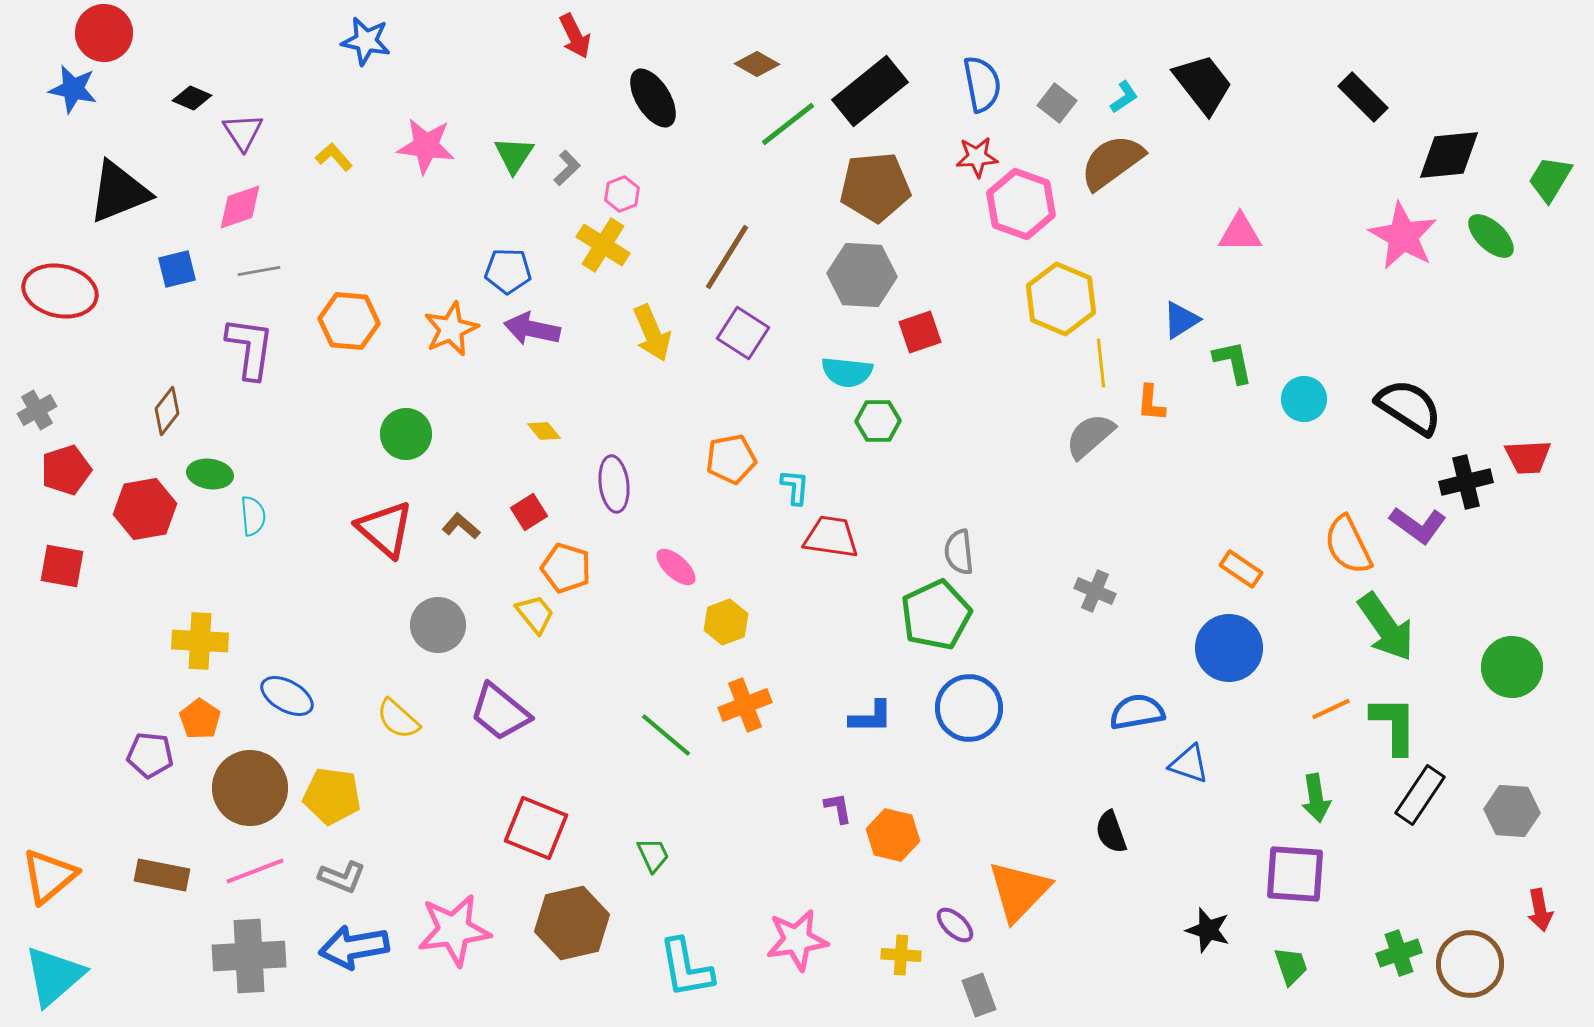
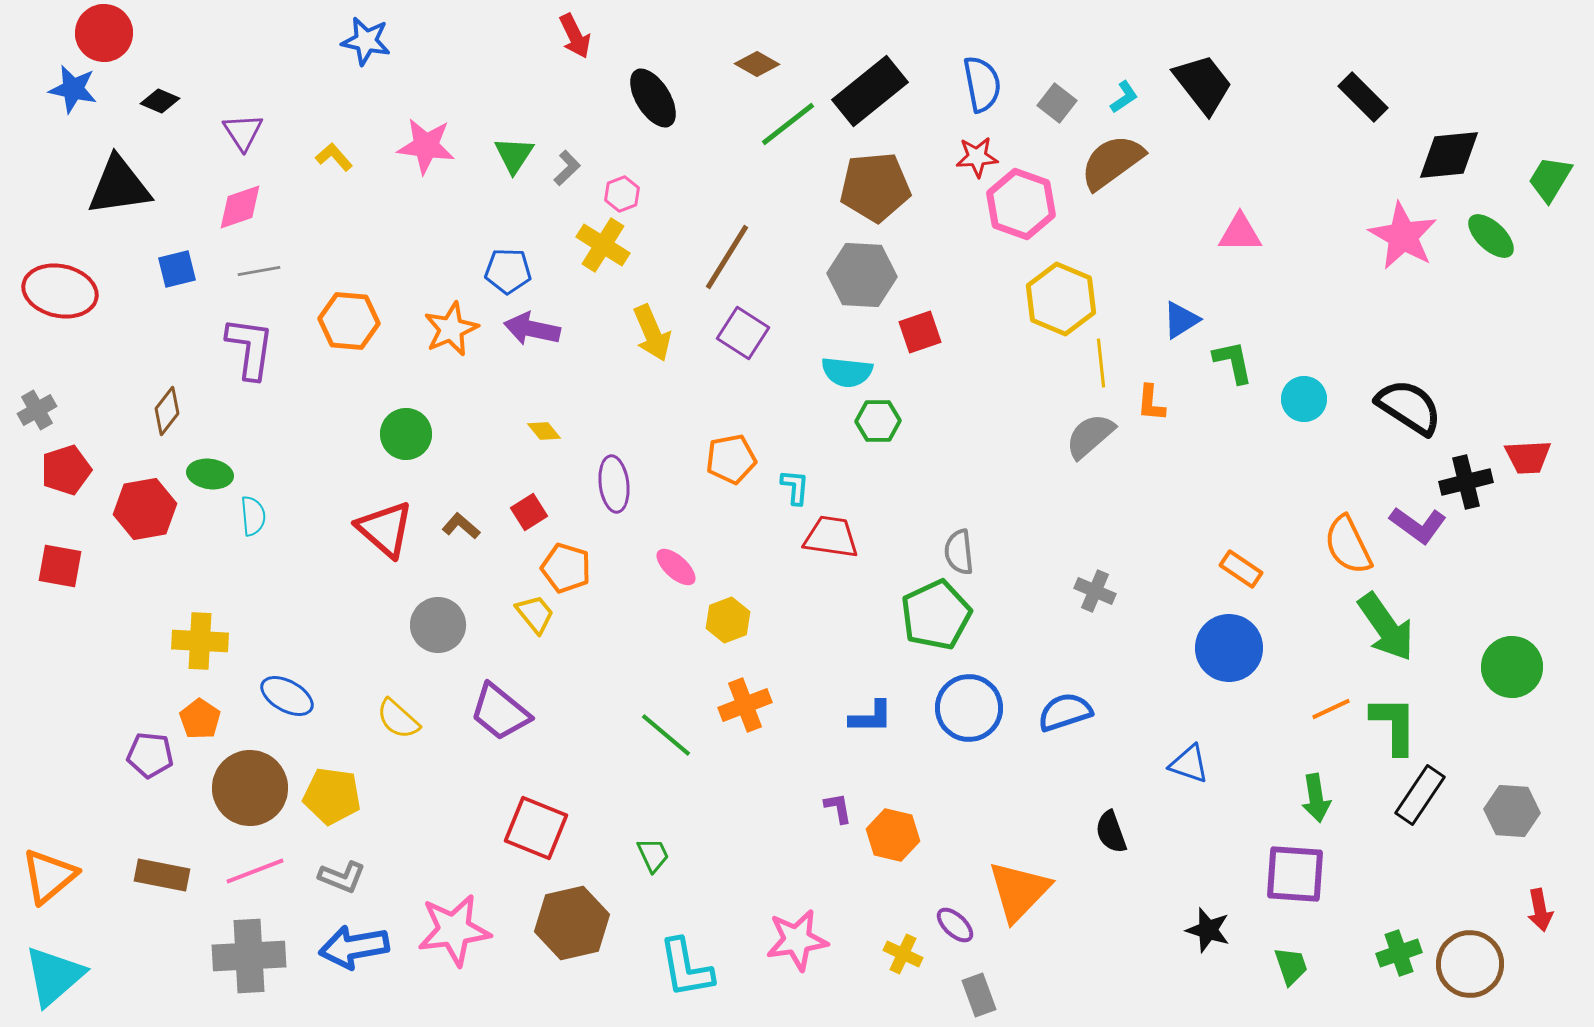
black diamond at (192, 98): moved 32 px left, 3 px down
black triangle at (119, 192): moved 6 px up; rotated 14 degrees clockwise
red square at (62, 566): moved 2 px left
yellow hexagon at (726, 622): moved 2 px right, 2 px up
blue semicircle at (1137, 712): moved 72 px left; rotated 8 degrees counterclockwise
yellow cross at (901, 955): moved 2 px right, 1 px up; rotated 21 degrees clockwise
